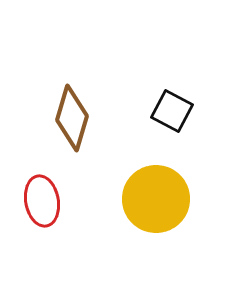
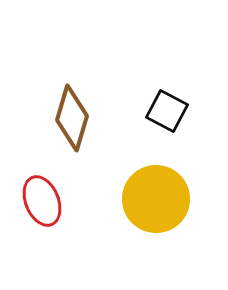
black square: moved 5 px left
red ellipse: rotated 12 degrees counterclockwise
